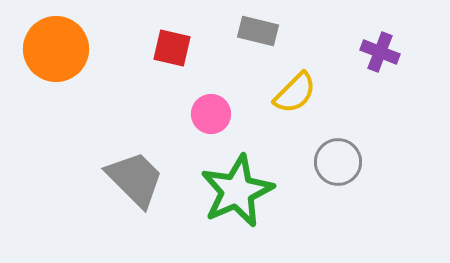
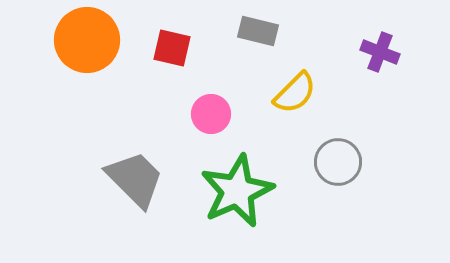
orange circle: moved 31 px right, 9 px up
